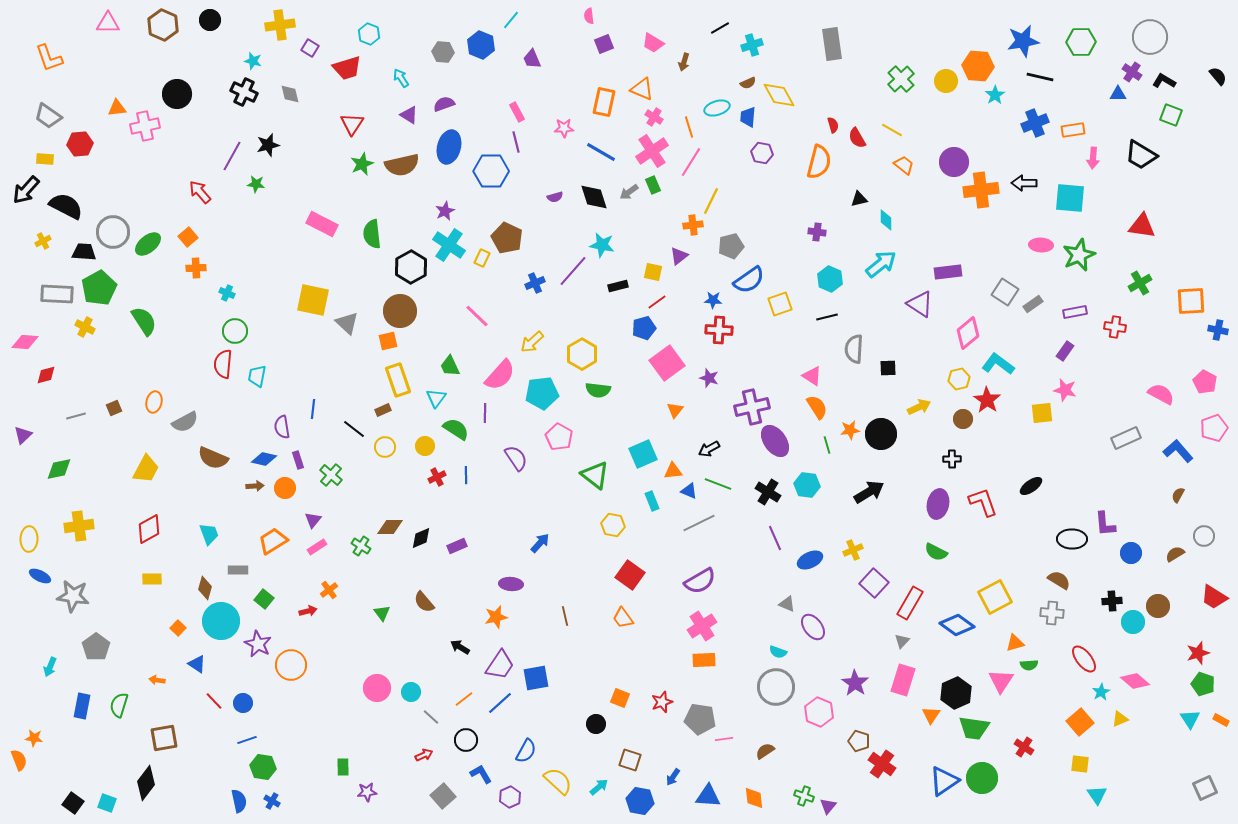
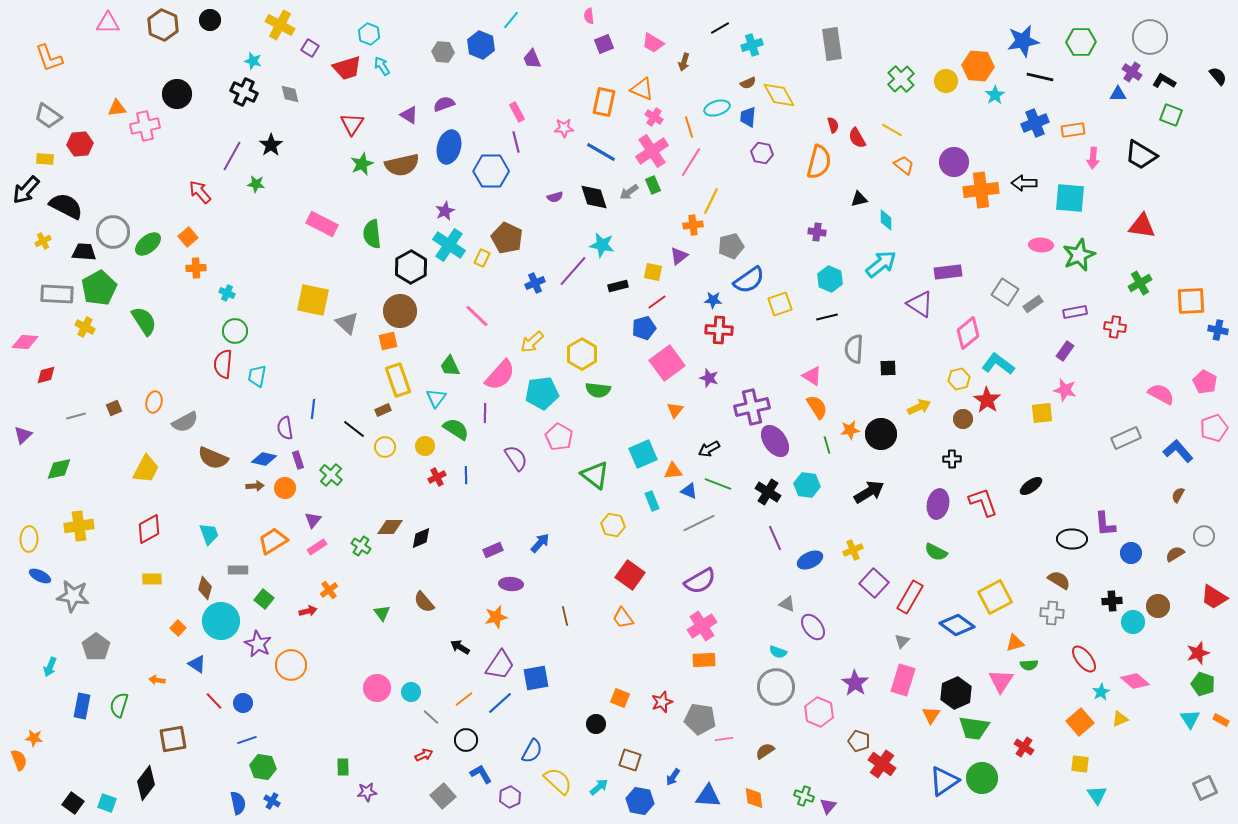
yellow cross at (280, 25): rotated 36 degrees clockwise
cyan arrow at (401, 78): moved 19 px left, 12 px up
black star at (268, 145): moved 3 px right; rotated 20 degrees counterclockwise
purple semicircle at (282, 427): moved 3 px right, 1 px down
purple rectangle at (457, 546): moved 36 px right, 4 px down
red rectangle at (910, 603): moved 6 px up
brown square at (164, 738): moved 9 px right, 1 px down
blue semicircle at (526, 751): moved 6 px right
blue semicircle at (239, 801): moved 1 px left, 2 px down
